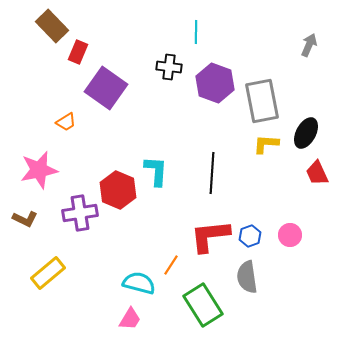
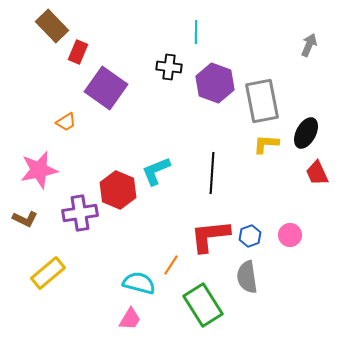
cyan L-shape: rotated 116 degrees counterclockwise
